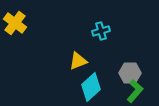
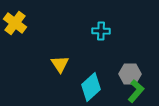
cyan cross: rotated 18 degrees clockwise
yellow triangle: moved 18 px left, 3 px down; rotated 42 degrees counterclockwise
gray hexagon: moved 1 px down
green L-shape: moved 1 px right
